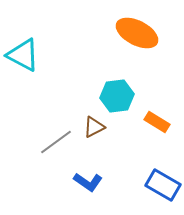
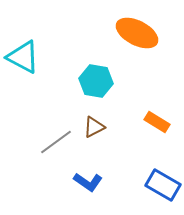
cyan triangle: moved 2 px down
cyan hexagon: moved 21 px left, 15 px up; rotated 16 degrees clockwise
